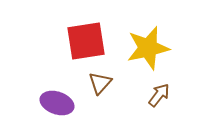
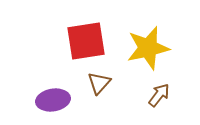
brown triangle: moved 1 px left
purple ellipse: moved 4 px left, 3 px up; rotated 28 degrees counterclockwise
